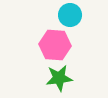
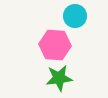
cyan circle: moved 5 px right, 1 px down
